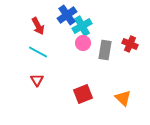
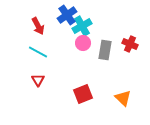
red triangle: moved 1 px right
